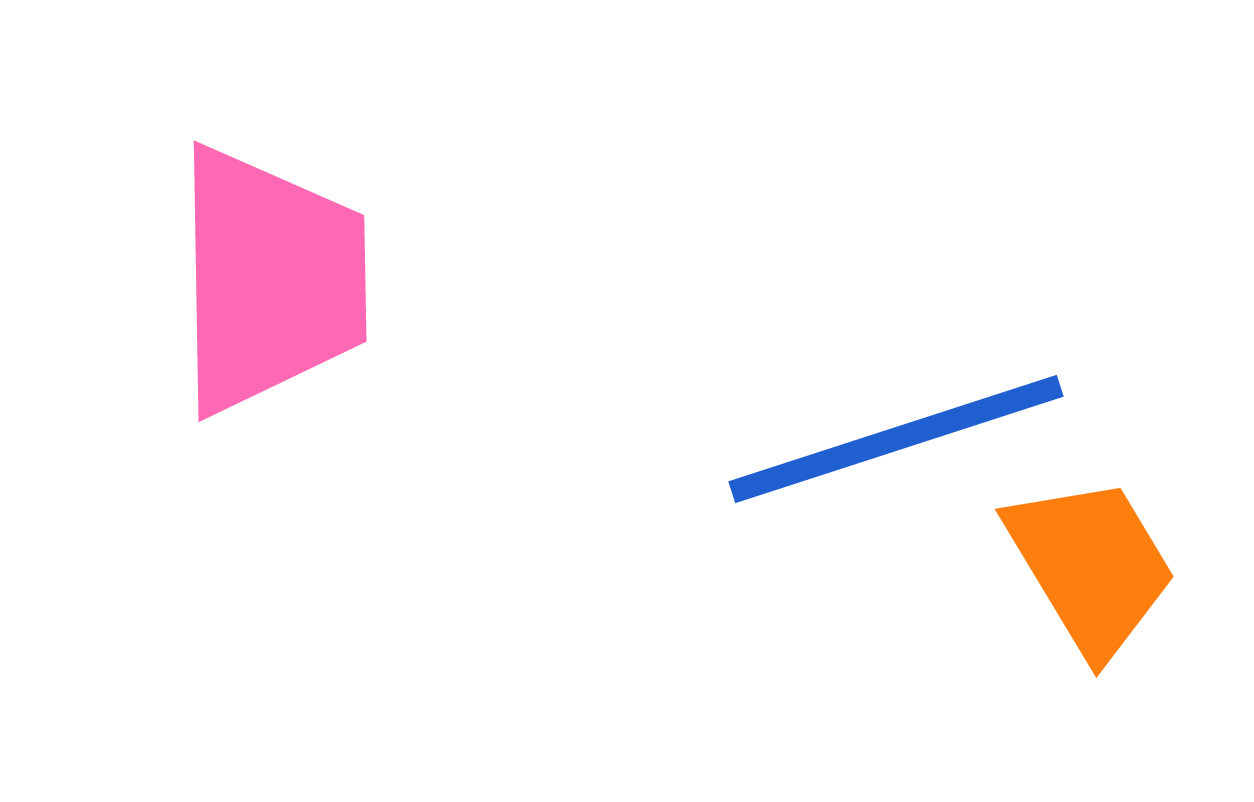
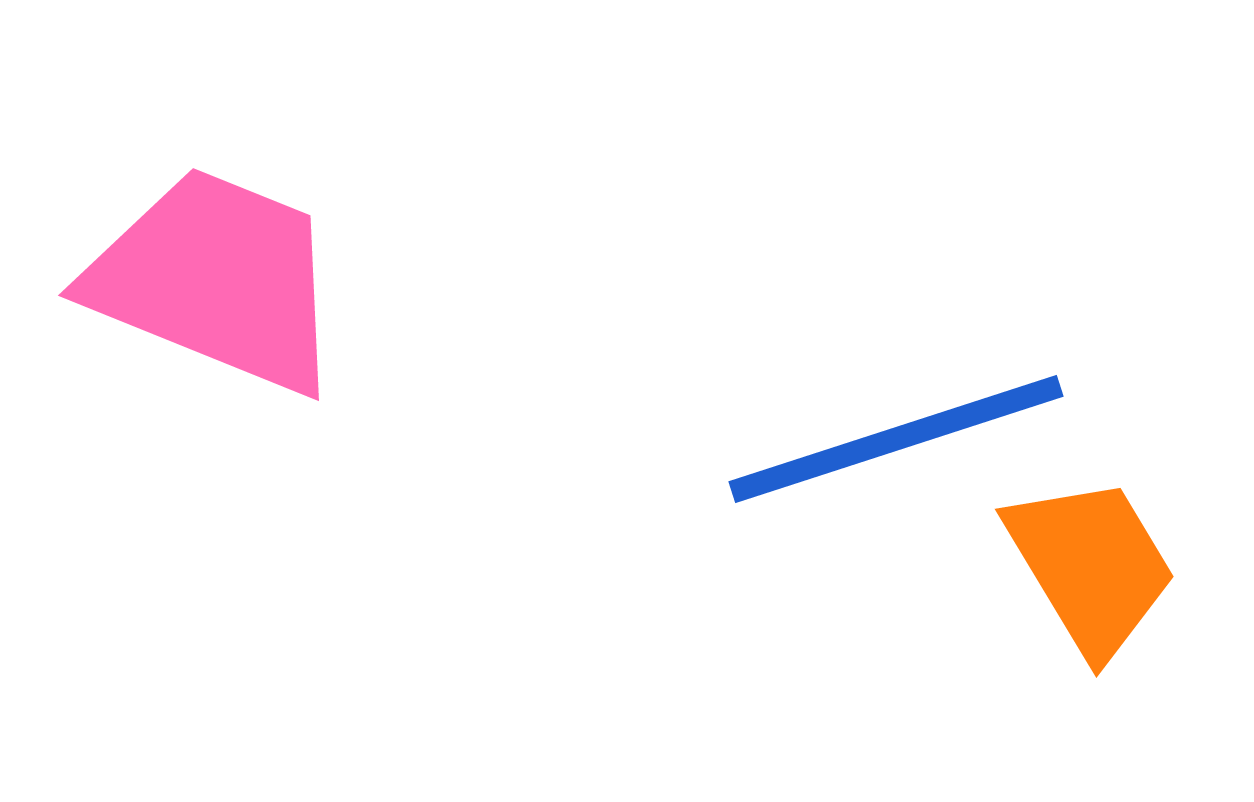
pink trapezoid: moved 54 px left; rotated 67 degrees counterclockwise
